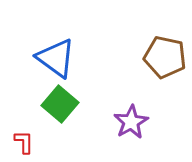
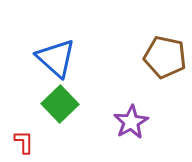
blue triangle: rotated 6 degrees clockwise
green square: rotated 6 degrees clockwise
